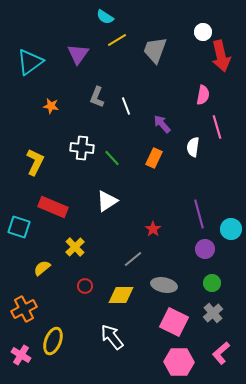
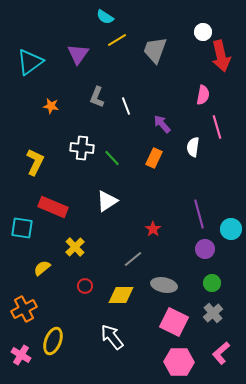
cyan square: moved 3 px right, 1 px down; rotated 10 degrees counterclockwise
